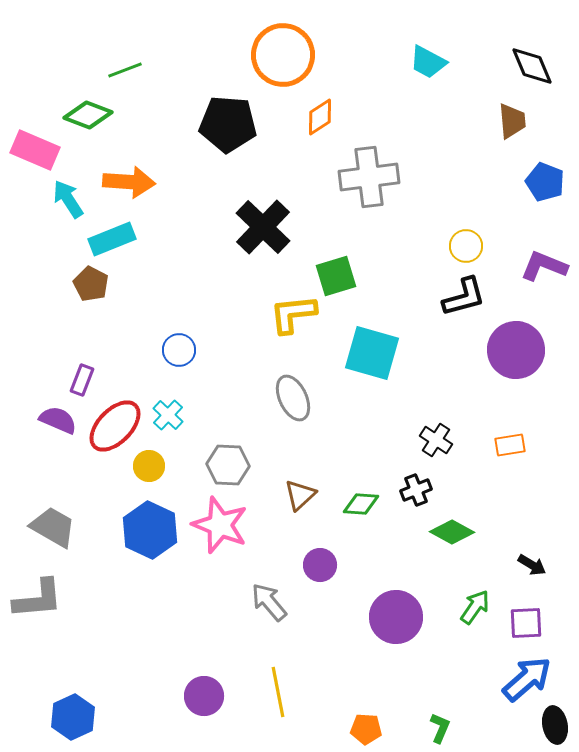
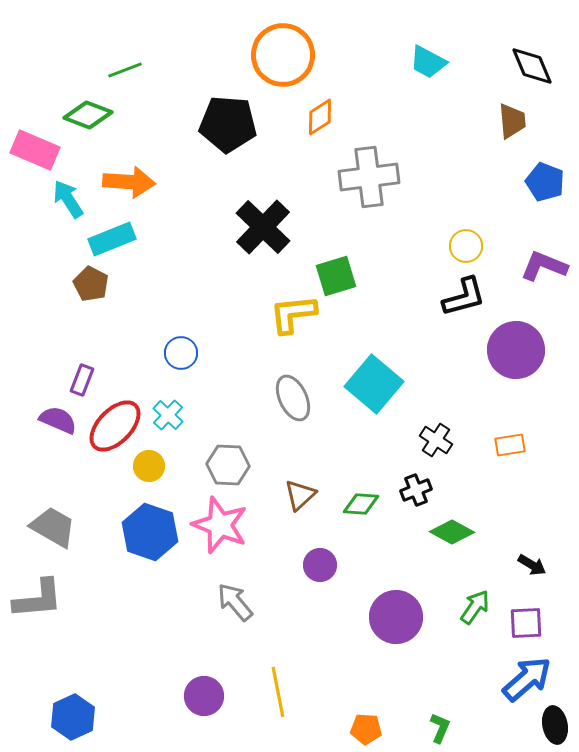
blue circle at (179, 350): moved 2 px right, 3 px down
cyan square at (372, 353): moved 2 px right, 31 px down; rotated 24 degrees clockwise
blue hexagon at (150, 530): moved 2 px down; rotated 6 degrees counterclockwise
gray arrow at (269, 602): moved 34 px left
